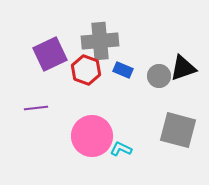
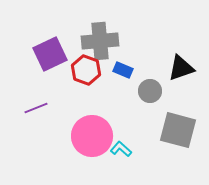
black triangle: moved 2 px left
gray circle: moved 9 px left, 15 px down
purple line: rotated 15 degrees counterclockwise
cyan L-shape: rotated 15 degrees clockwise
